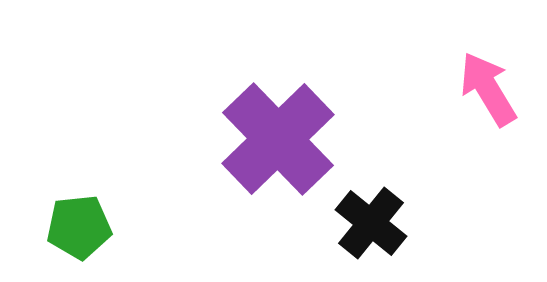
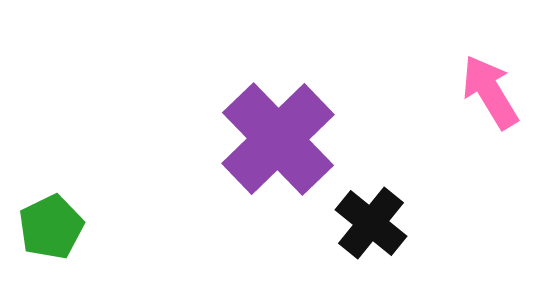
pink arrow: moved 2 px right, 3 px down
green pentagon: moved 28 px left; rotated 20 degrees counterclockwise
